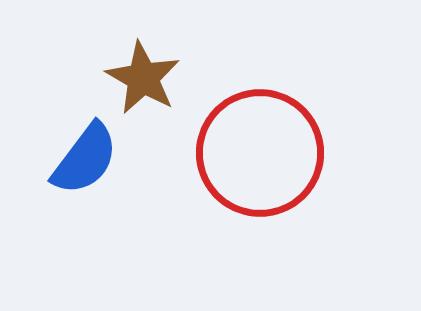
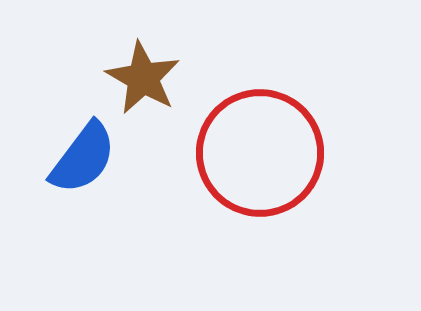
blue semicircle: moved 2 px left, 1 px up
